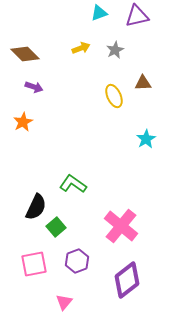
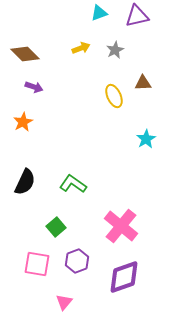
black semicircle: moved 11 px left, 25 px up
pink square: moved 3 px right; rotated 20 degrees clockwise
purple diamond: moved 3 px left, 3 px up; rotated 18 degrees clockwise
